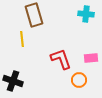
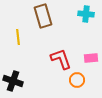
brown rectangle: moved 9 px right, 1 px down
yellow line: moved 4 px left, 2 px up
orange circle: moved 2 px left
